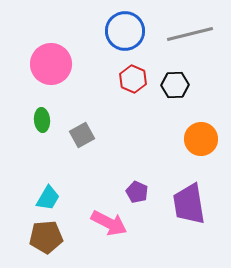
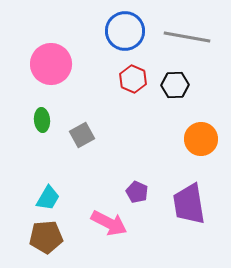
gray line: moved 3 px left, 3 px down; rotated 24 degrees clockwise
